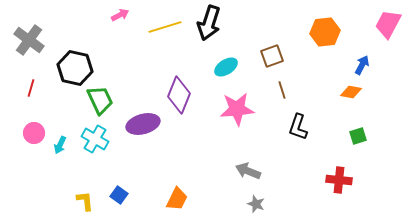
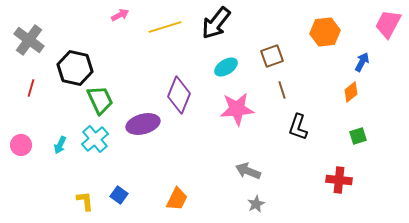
black arrow: moved 7 px right; rotated 20 degrees clockwise
blue arrow: moved 3 px up
orange diamond: rotated 50 degrees counterclockwise
pink circle: moved 13 px left, 12 px down
cyan cross: rotated 20 degrees clockwise
gray star: rotated 24 degrees clockwise
